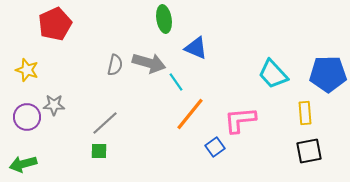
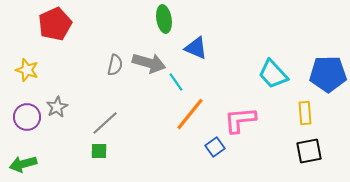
gray star: moved 3 px right, 2 px down; rotated 30 degrees counterclockwise
